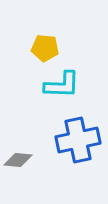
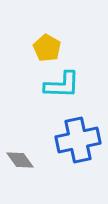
yellow pentagon: moved 2 px right; rotated 24 degrees clockwise
gray diamond: moved 2 px right; rotated 48 degrees clockwise
